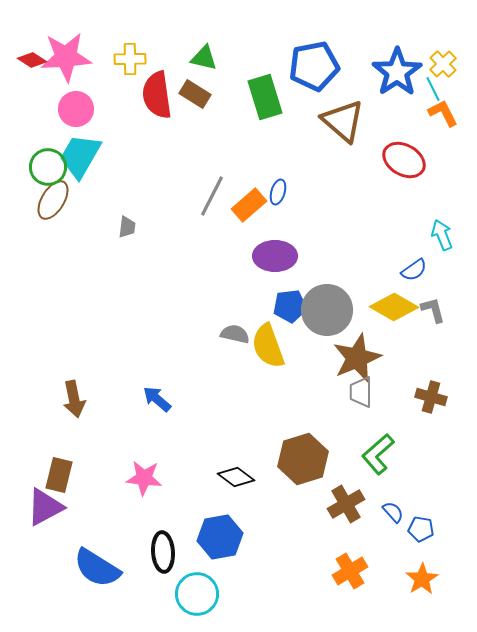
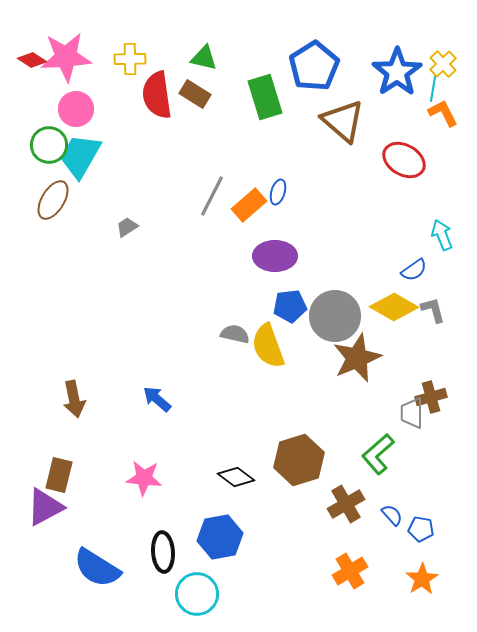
blue pentagon at (314, 66): rotated 21 degrees counterclockwise
cyan line at (433, 89): rotated 35 degrees clockwise
green circle at (48, 167): moved 1 px right, 22 px up
gray trapezoid at (127, 227): rotated 130 degrees counterclockwise
gray circle at (327, 310): moved 8 px right, 6 px down
gray trapezoid at (361, 392): moved 51 px right, 21 px down
brown cross at (431, 397): rotated 32 degrees counterclockwise
brown hexagon at (303, 459): moved 4 px left, 1 px down
blue semicircle at (393, 512): moved 1 px left, 3 px down
